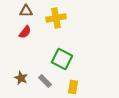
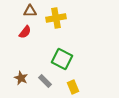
brown triangle: moved 4 px right
yellow rectangle: rotated 32 degrees counterclockwise
